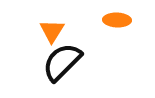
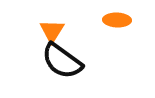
black semicircle: moved 1 px up; rotated 99 degrees counterclockwise
